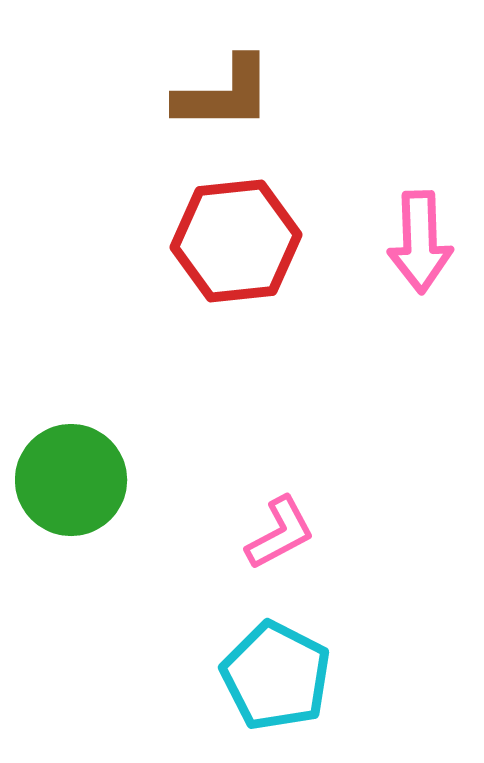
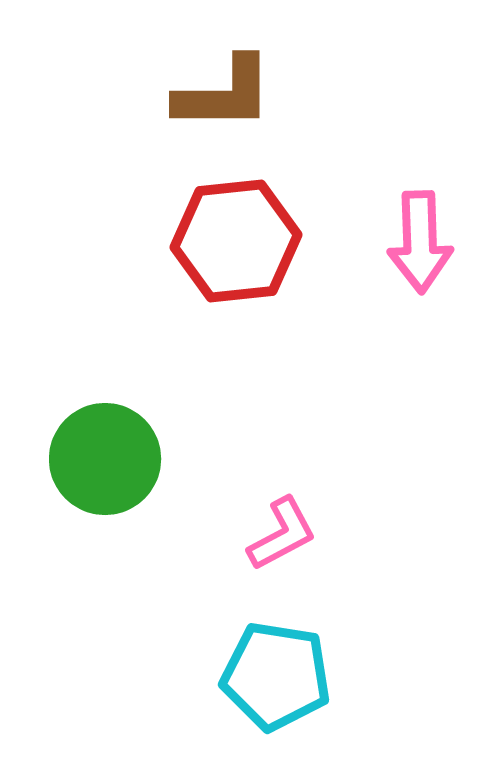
green circle: moved 34 px right, 21 px up
pink L-shape: moved 2 px right, 1 px down
cyan pentagon: rotated 18 degrees counterclockwise
